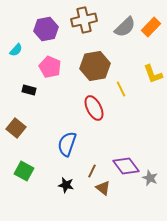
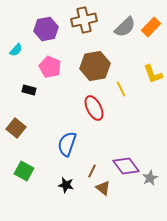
gray star: rotated 21 degrees clockwise
